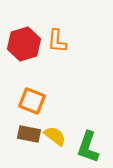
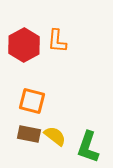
red hexagon: moved 1 px down; rotated 12 degrees counterclockwise
orange square: rotated 8 degrees counterclockwise
